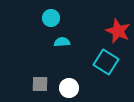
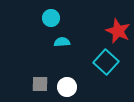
cyan square: rotated 10 degrees clockwise
white circle: moved 2 px left, 1 px up
